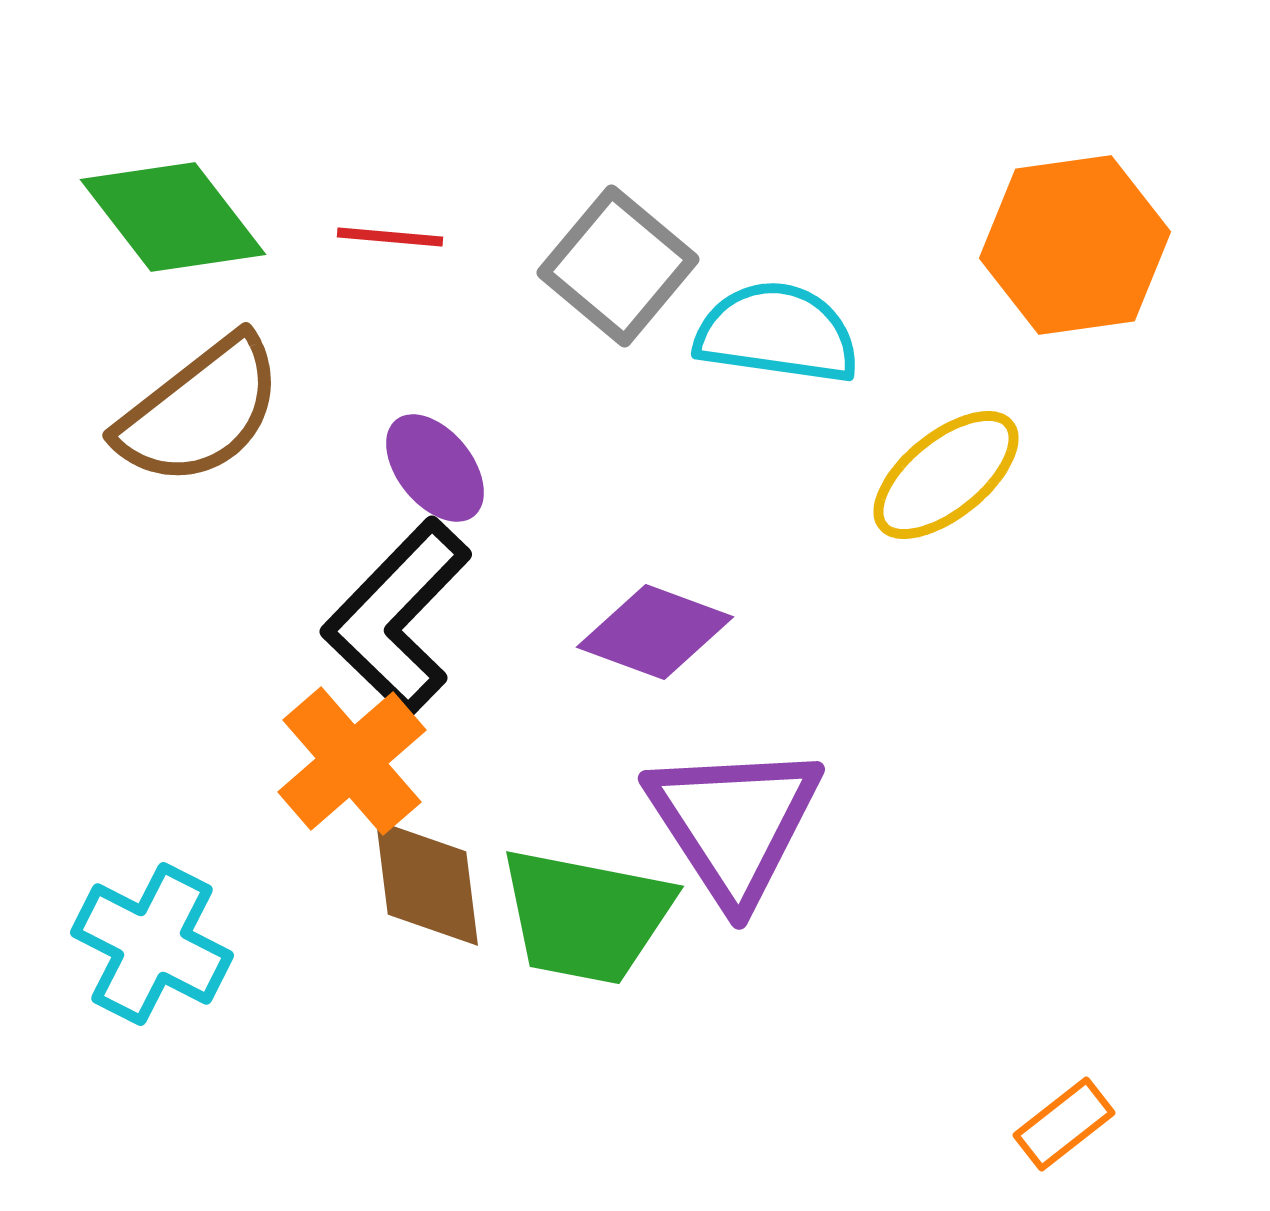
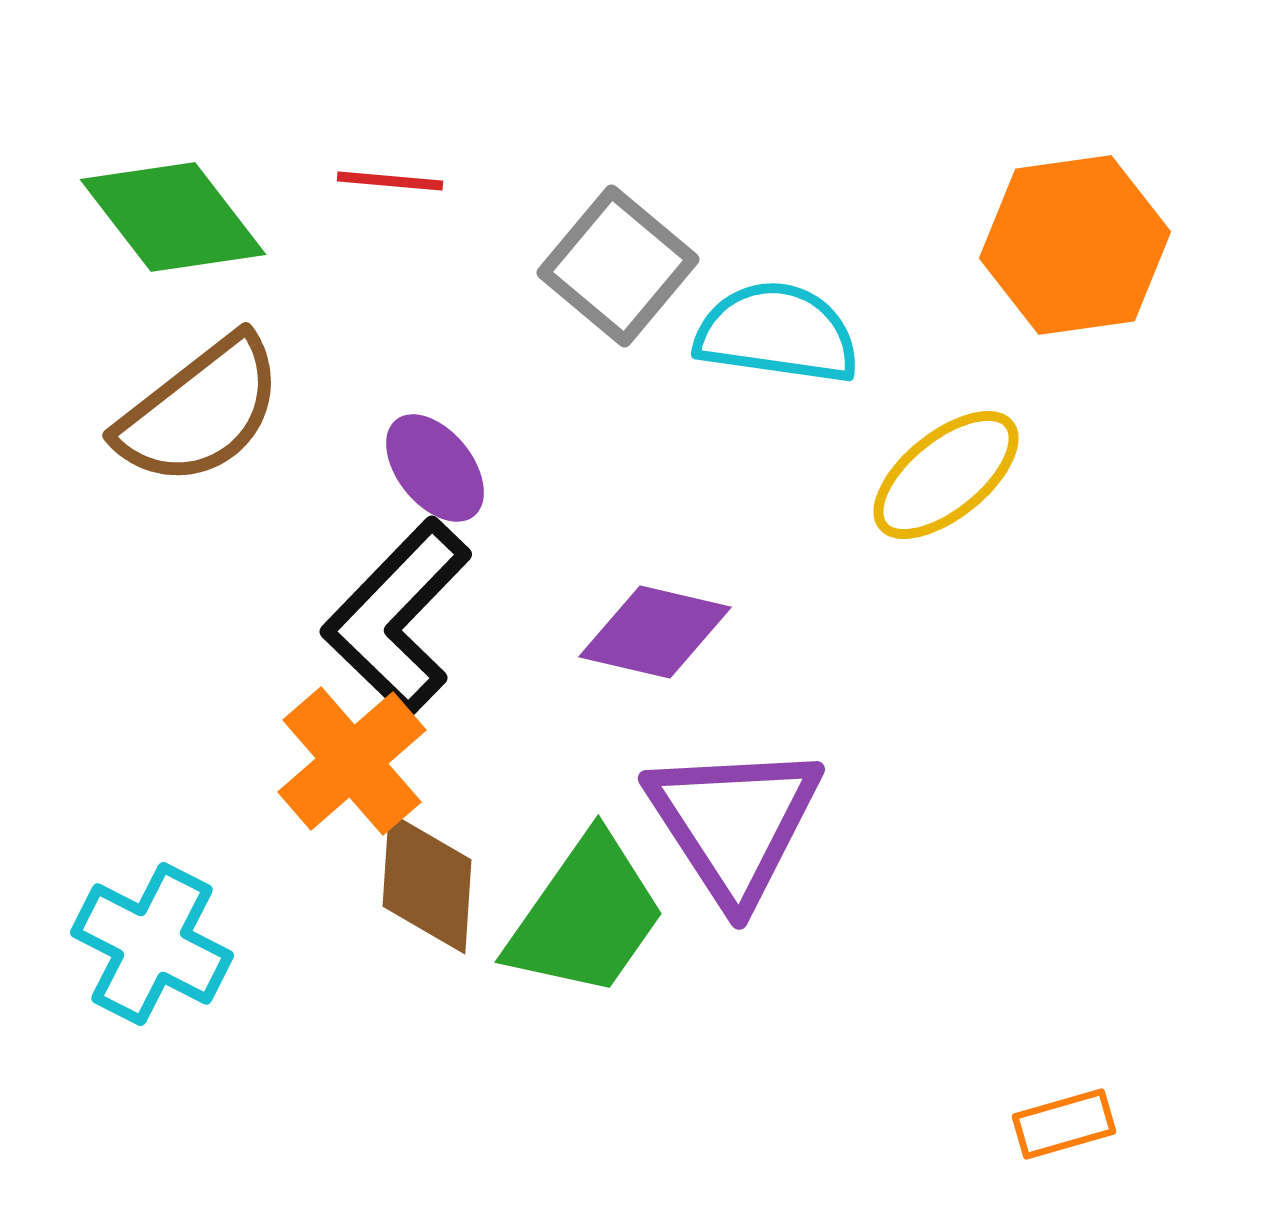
red line: moved 56 px up
purple diamond: rotated 7 degrees counterclockwise
brown diamond: rotated 11 degrees clockwise
green trapezoid: rotated 66 degrees counterclockwise
orange rectangle: rotated 22 degrees clockwise
